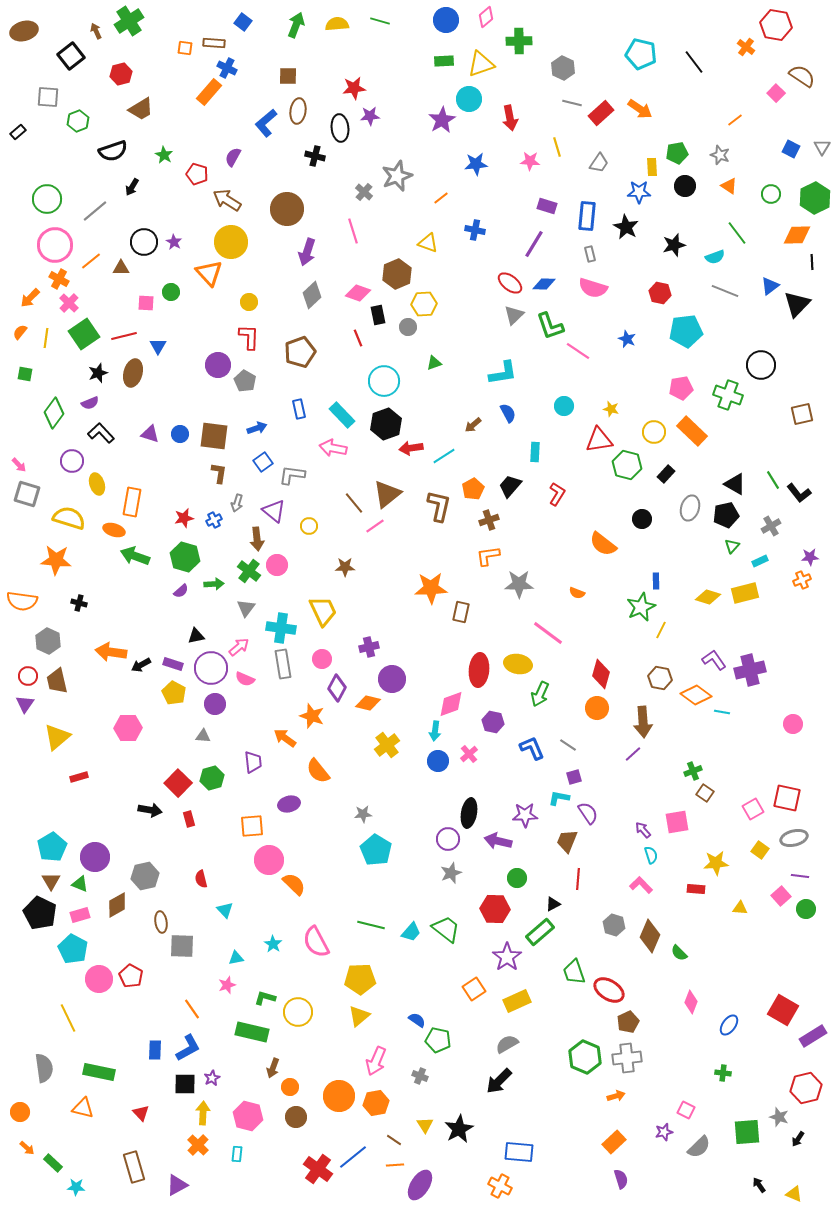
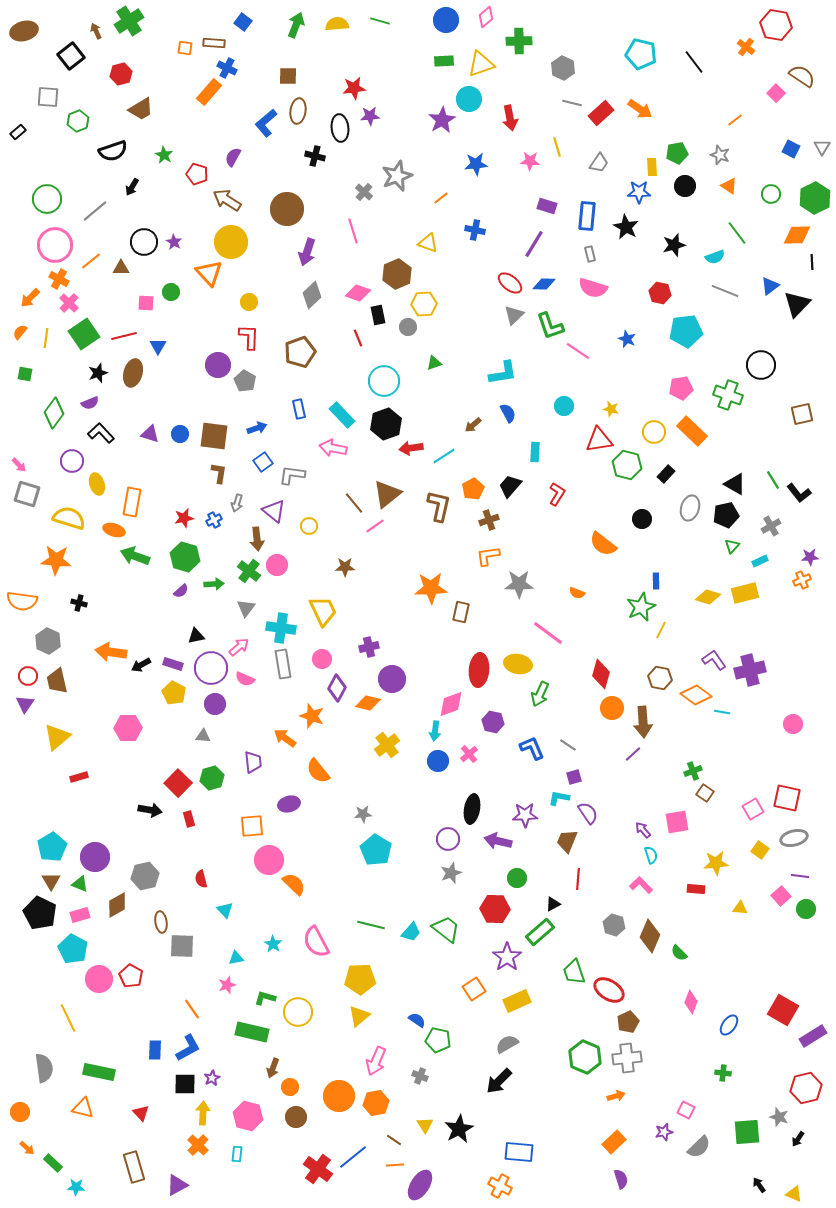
orange circle at (597, 708): moved 15 px right
black ellipse at (469, 813): moved 3 px right, 4 px up
